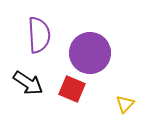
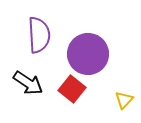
purple circle: moved 2 px left, 1 px down
red square: rotated 16 degrees clockwise
yellow triangle: moved 1 px left, 4 px up
